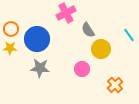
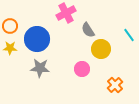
orange circle: moved 1 px left, 3 px up
